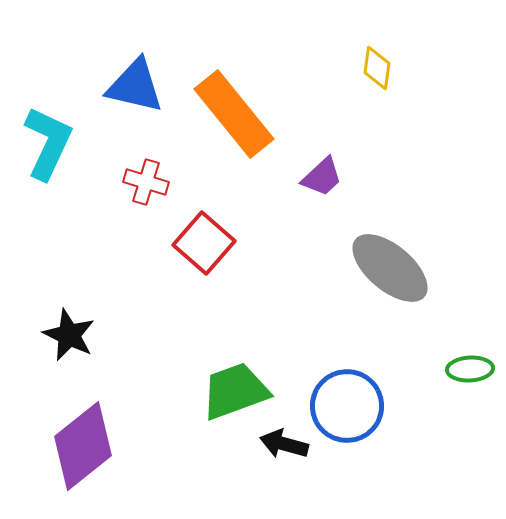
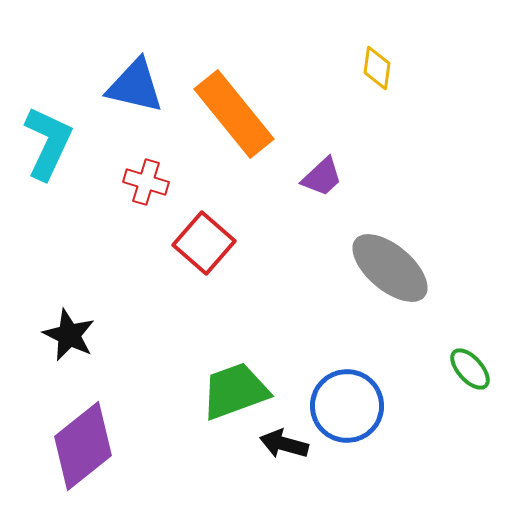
green ellipse: rotated 51 degrees clockwise
